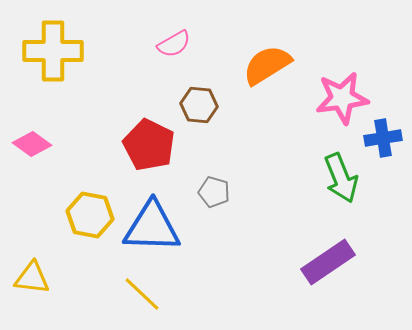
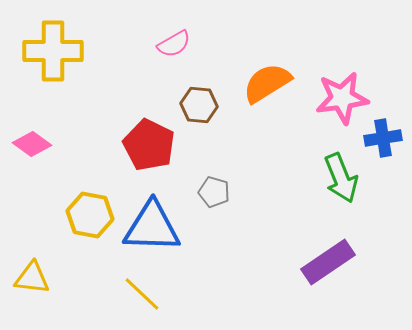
orange semicircle: moved 18 px down
